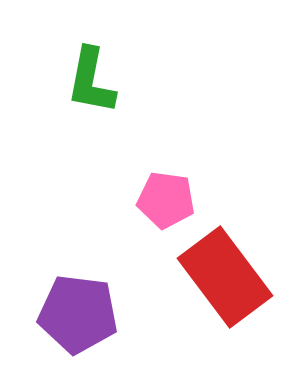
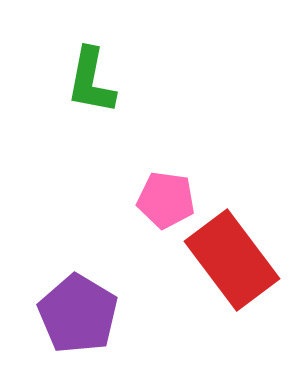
red rectangle: moved 7 px right, 17 px up
purple pentagon: rotated 24 degrees clockwise
